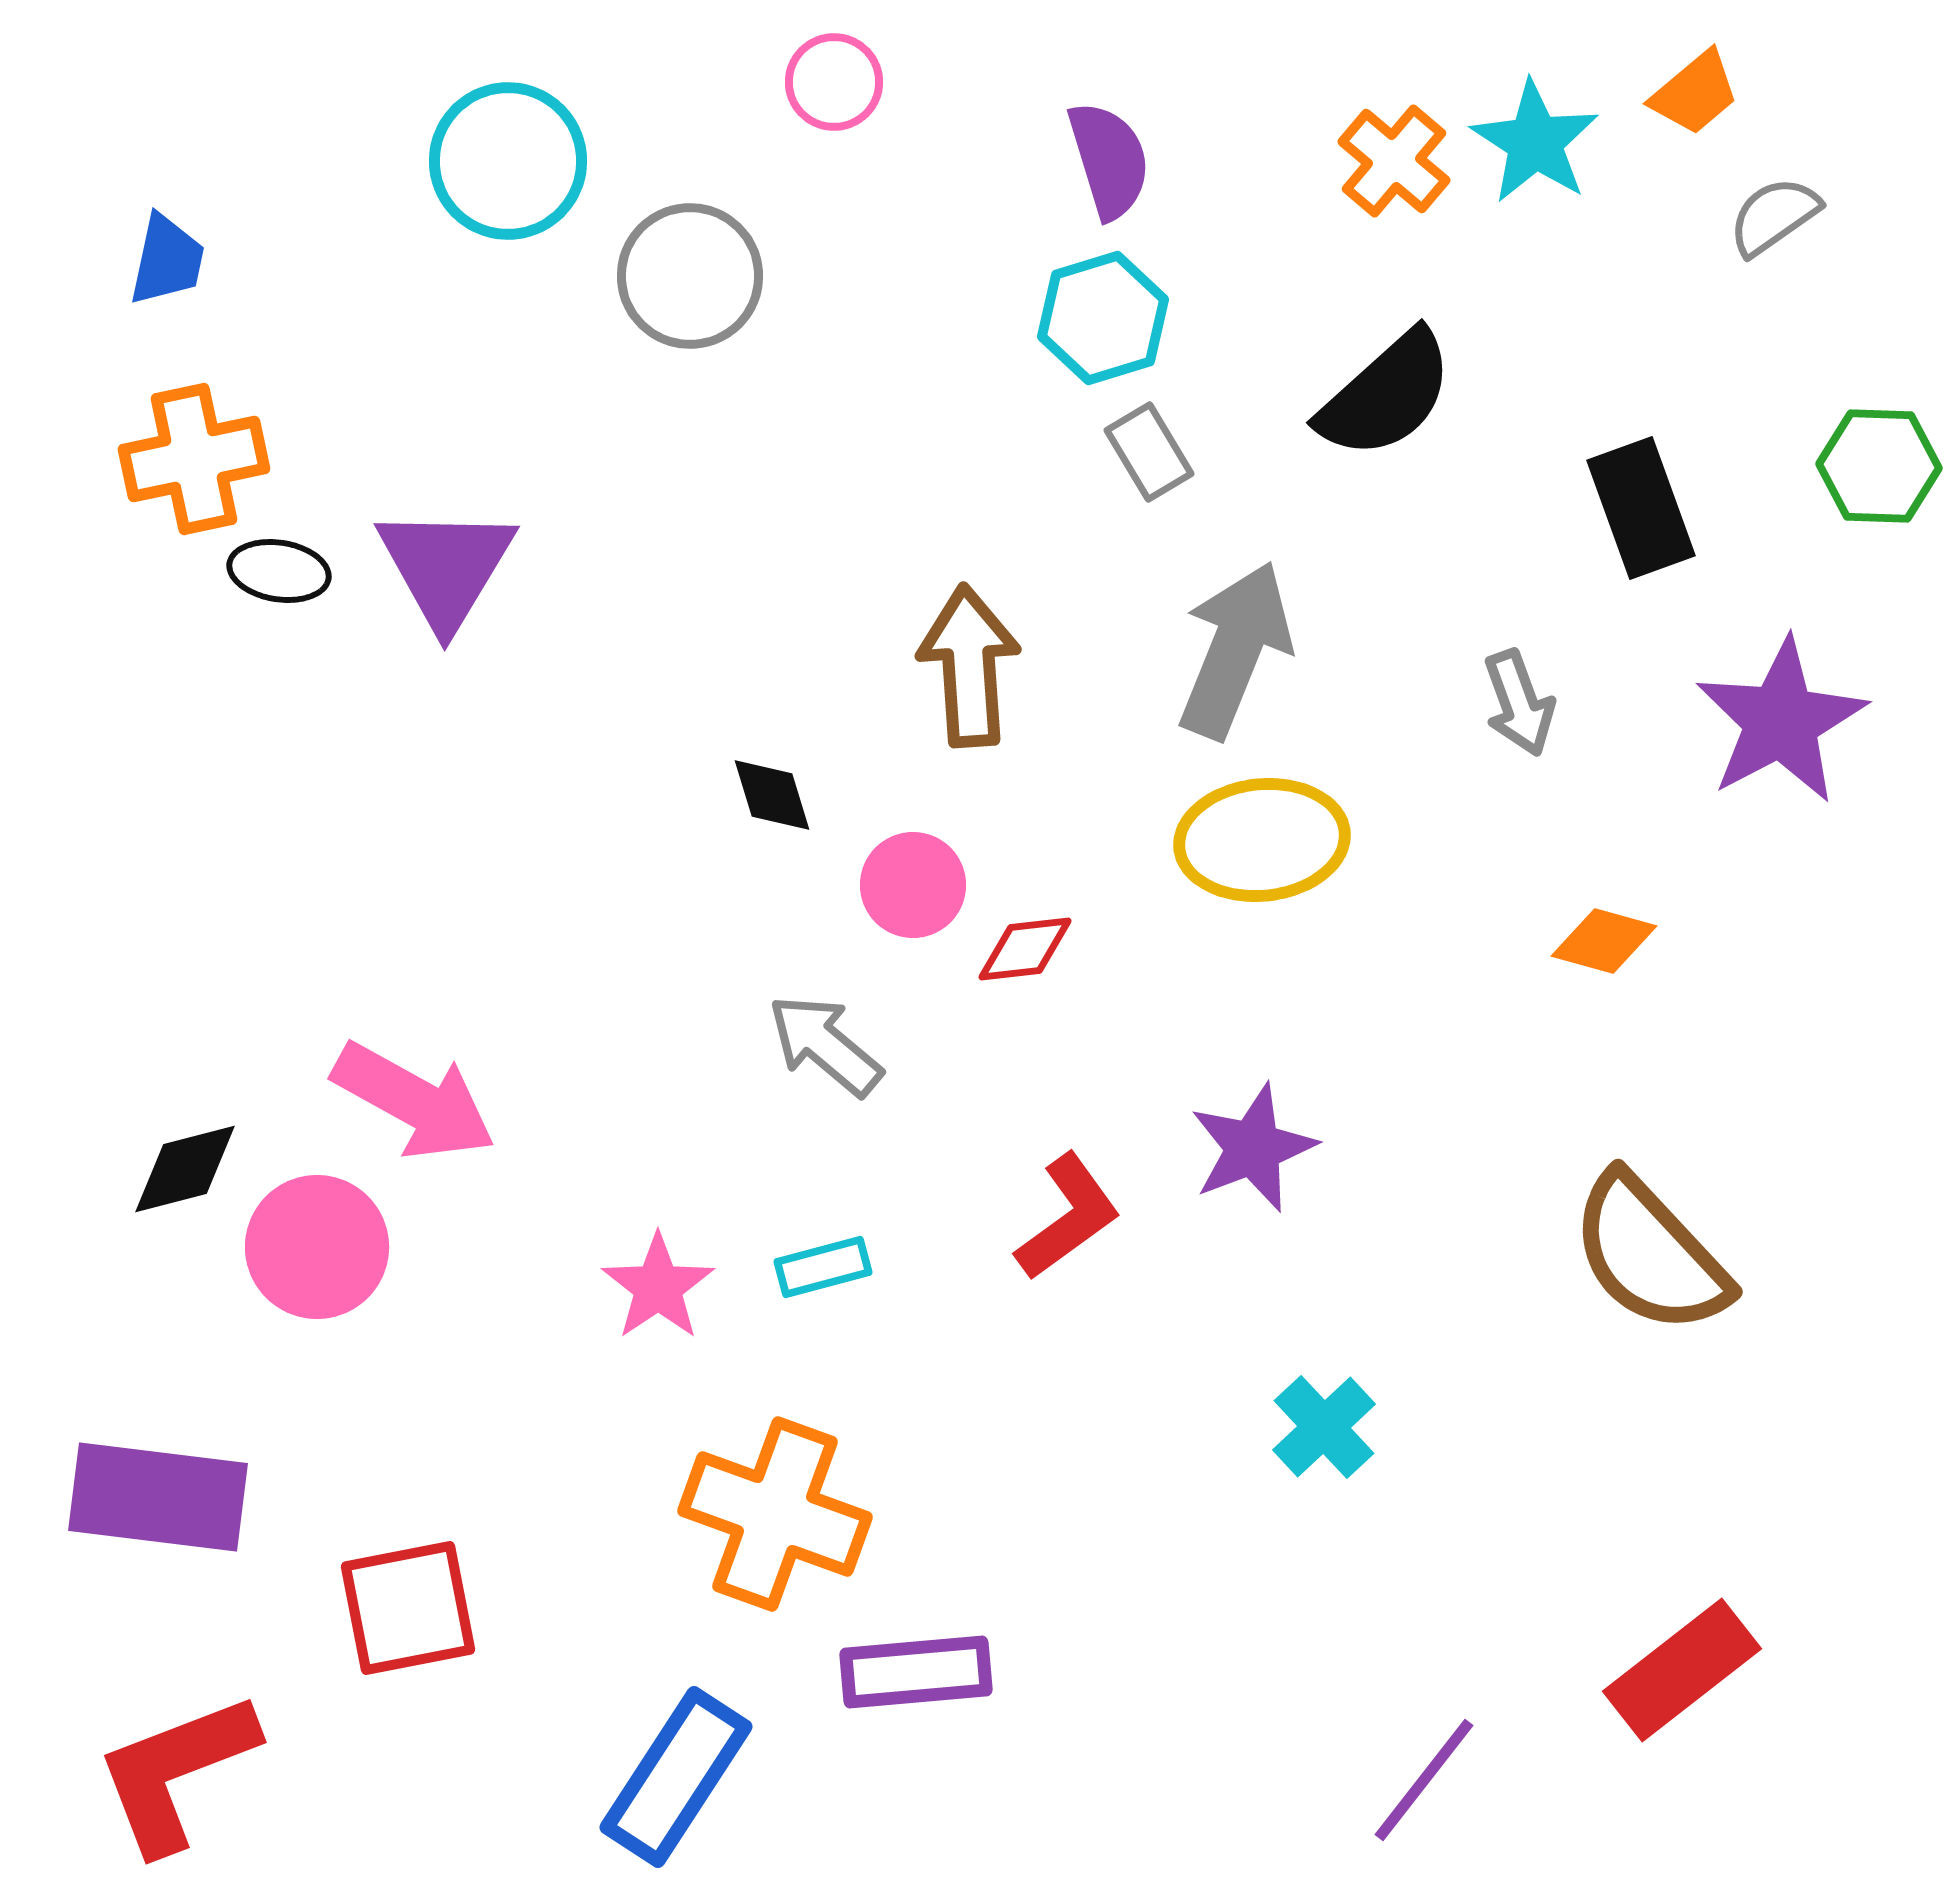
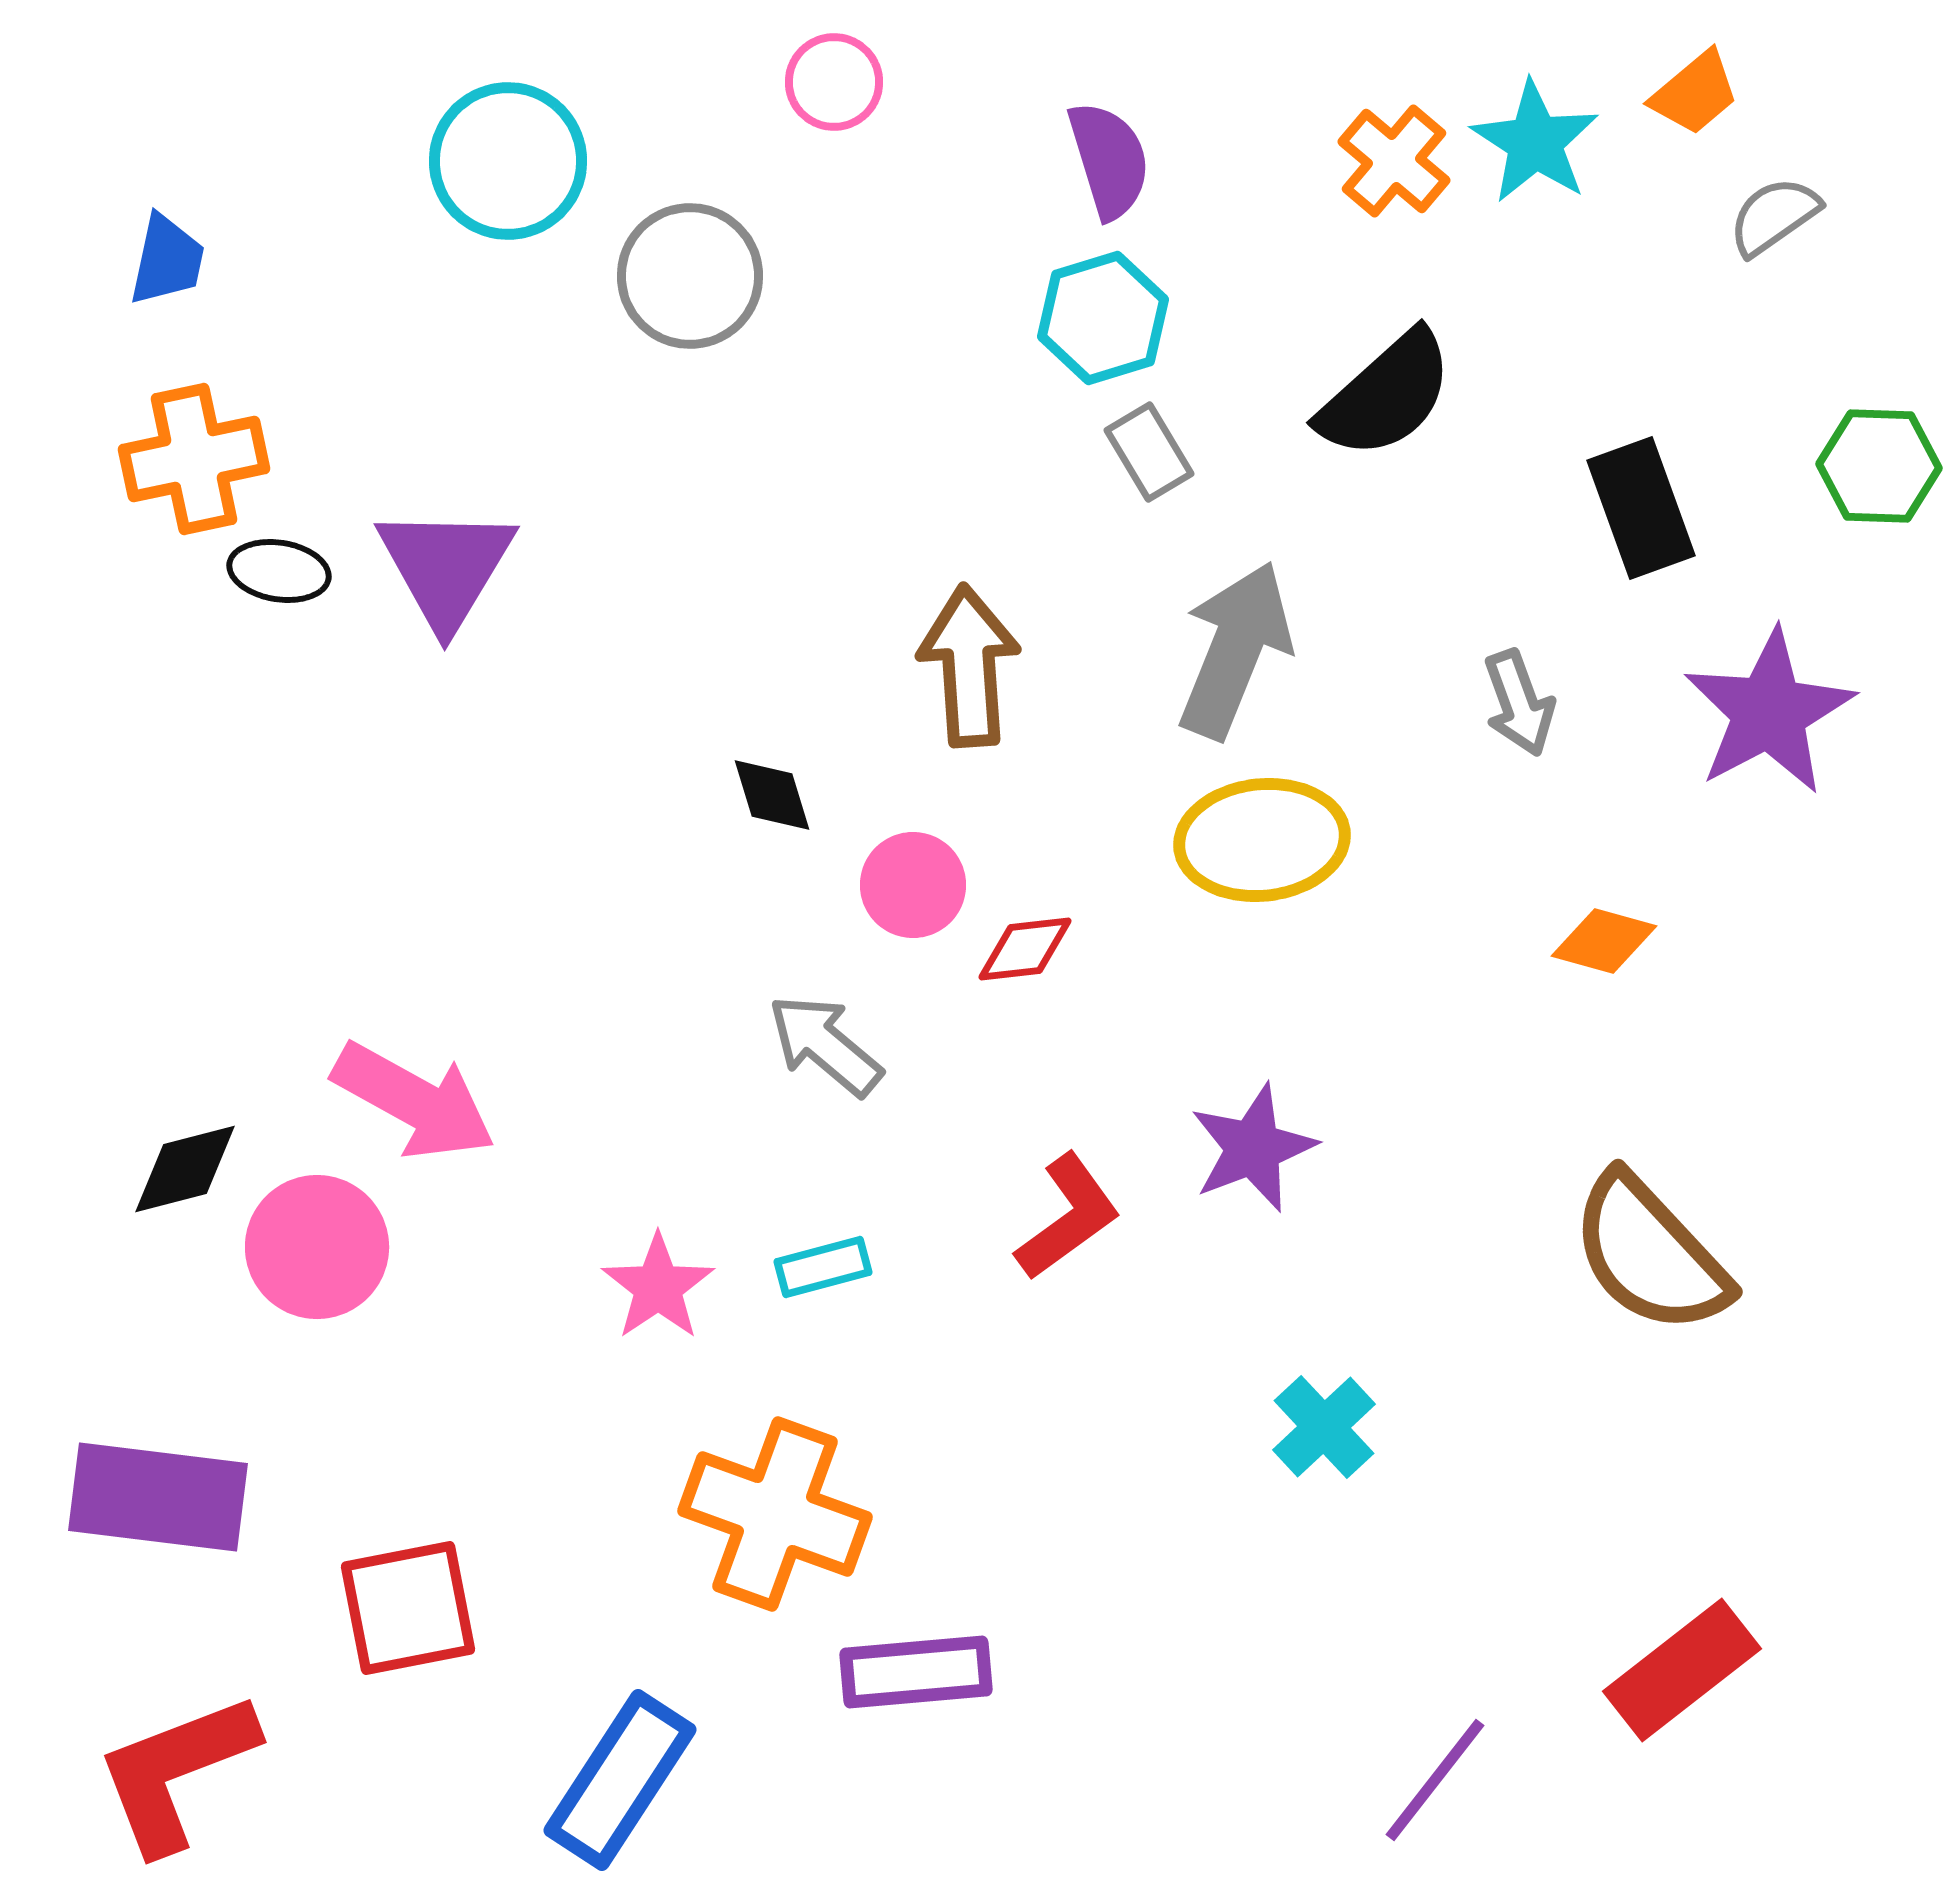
purple star at (1781, 721): moved 12 px left, 9 px up
blue rectangle at (676, 1777): moved 56 px left, 3 px down
purple line at (1424, 1780): moved 11 px right
